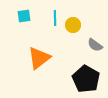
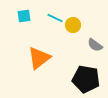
cyan line: rotated 63 degrees counterclockwise
black pentagon: rotated 20 degrees counterclockwise
